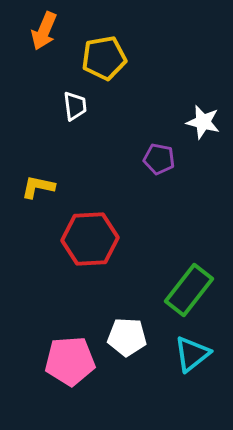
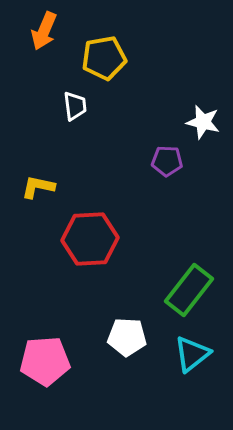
purple pentagon: moved 8 px right, 2 px down; rotated 8 degrees counterclockwise
pink pentagon: moved 25 px left
